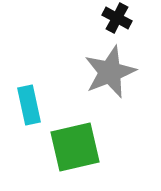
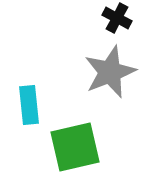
cyan rectangle: rotated 6 degrees clockwise
